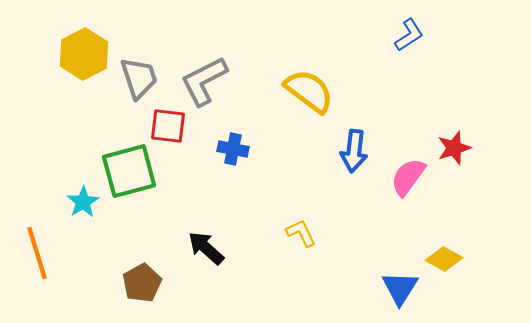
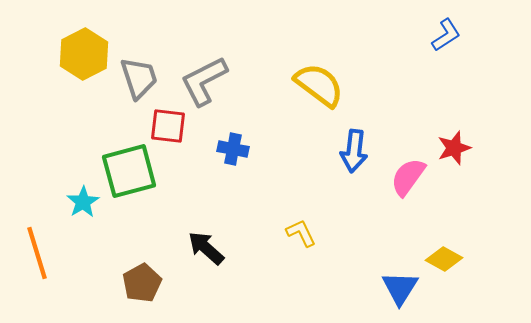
blue L-shape: moved 37 px right
yellow semicircle: moved 10 px right, 6 px up
